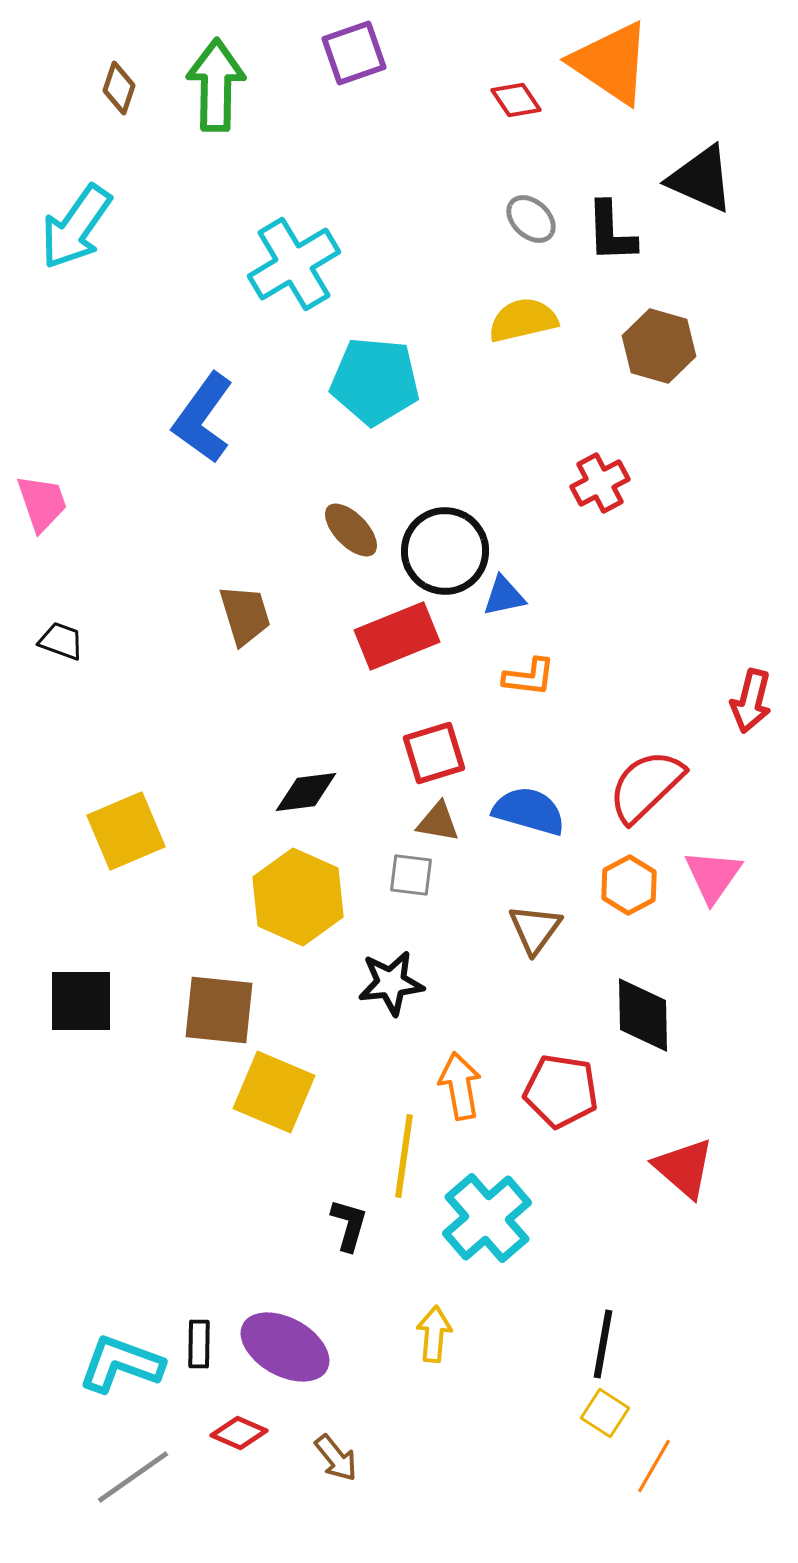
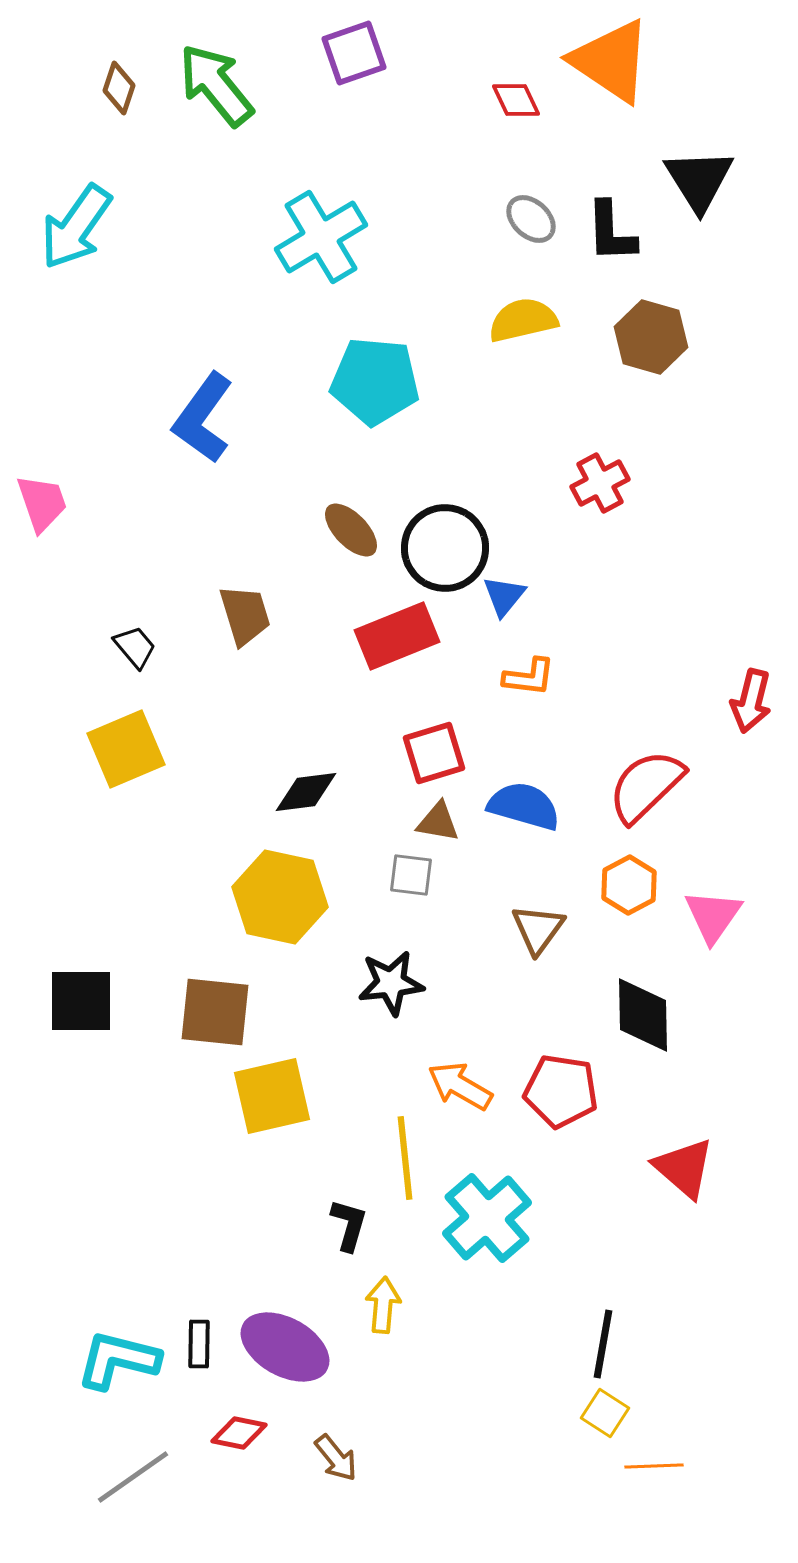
orange triangle at (611, 63): moved 2 px up
green arrow at (216, 85): rotated 40 degrees counterclockwise
red diamond at (516, 100): rotated 9 degrees clockwise
black triangle at (701, 179): moved 2 px left, 1 px down; rotated 34 degrees clockwise
cyan cross at (294, 264): moved 27 px right, 27 px up
brown hexagon at (659, 346): moved 8 px left, 9 px up
black circle at (445, 551): moved 3 px up
blue triangle at (504, 596): rotated 39 degrees counterclockwise
black trapezoid at (61, 641): moved 74 px right, 6 px down; rotated 30 degrees clockwise
blue semicircle at (529, 811): moved 5 px left, 5 px up
yellow square at (126, 831): moved 82 px up
pink triangle at (713, 876): moved 40 px down
yellow hexagon at (298, 897): moved 18 px left; rotated 12 degrees counterclockwise
brown triangle at (535, 929): moved 3 px right
brown square at (219, 1010): moved 4 px left, 2 px down
orange arrow at (460, 1086): rotated 50 degrees counterclockwise
yellow square at (274, 1092): moved 2 px left, 4 px down; rotated 36 degrees counterclockwise
yellow line at (404, 1156): moved 1 px right, 2 px down; rotated 14 degrees counterclockwise
yellow arrow at (434, 1334): moved 51 px left, 29 px up
cyan L-shape at (121, 1364): moved 3 px left, 4 px up; rotated 6 degrees counterclockwise
red diamond at (239, 1433): rotated 12 degrees counterclockwise
orange line at (654, 1466): rotated 58 degrees clockwise
